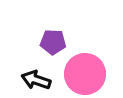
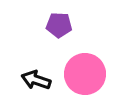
purple pentagon: moved 6 px right, 17 px up
